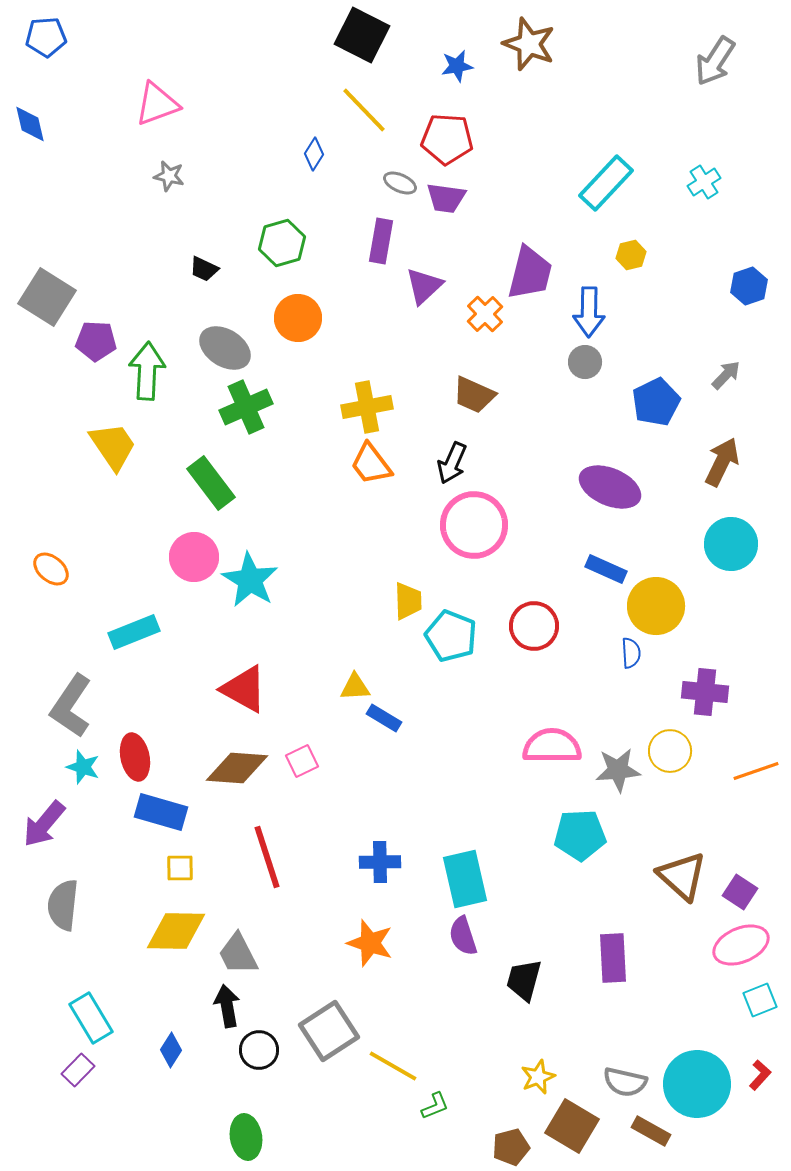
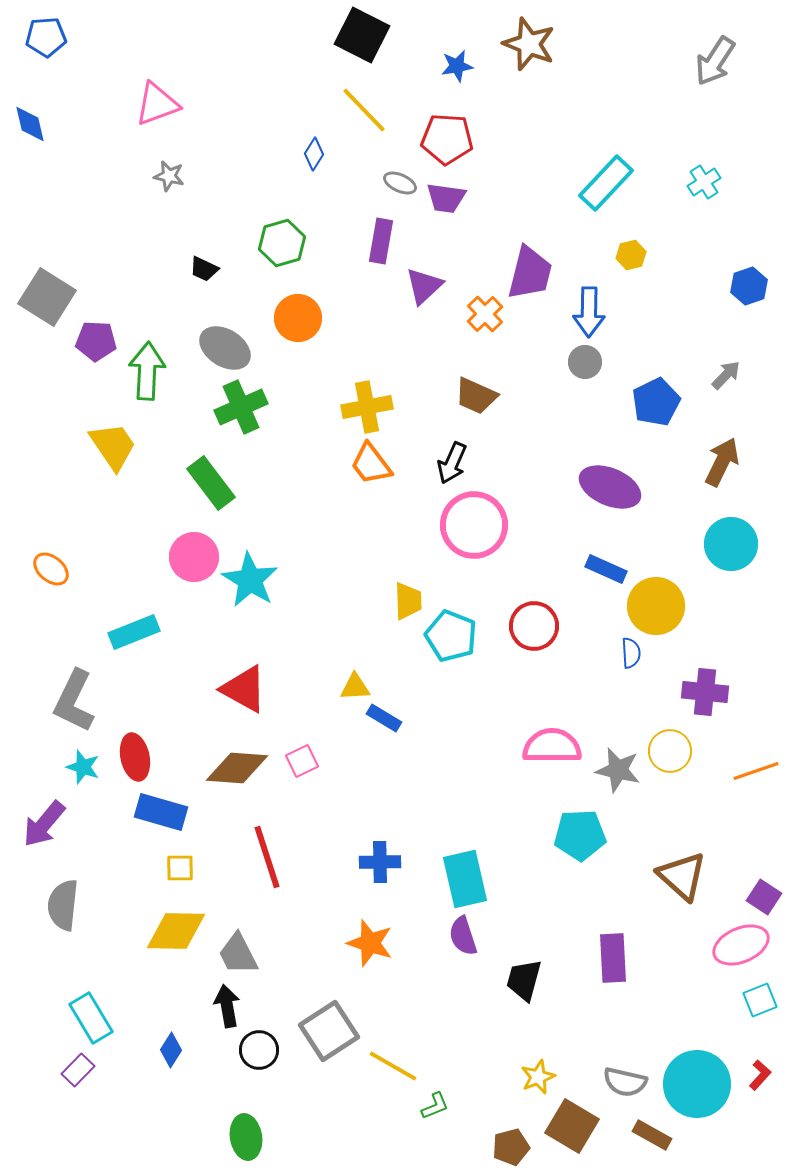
brown trapezoid at (474, 395): moved 2 px right, 1 px down
green cross at (246, 407): moved 5 px left
gray L-shape at (71, 706): moved 3 px right, 5 px up; rotated 8 degrees counterclockwise
gray star at (618, 770): rotated 18 degrees clockwise
purple square at (740, 892): moved 24 px right, 5 px down
brown rectangle at (651, 1131): moved 1 px right, 4 px down
